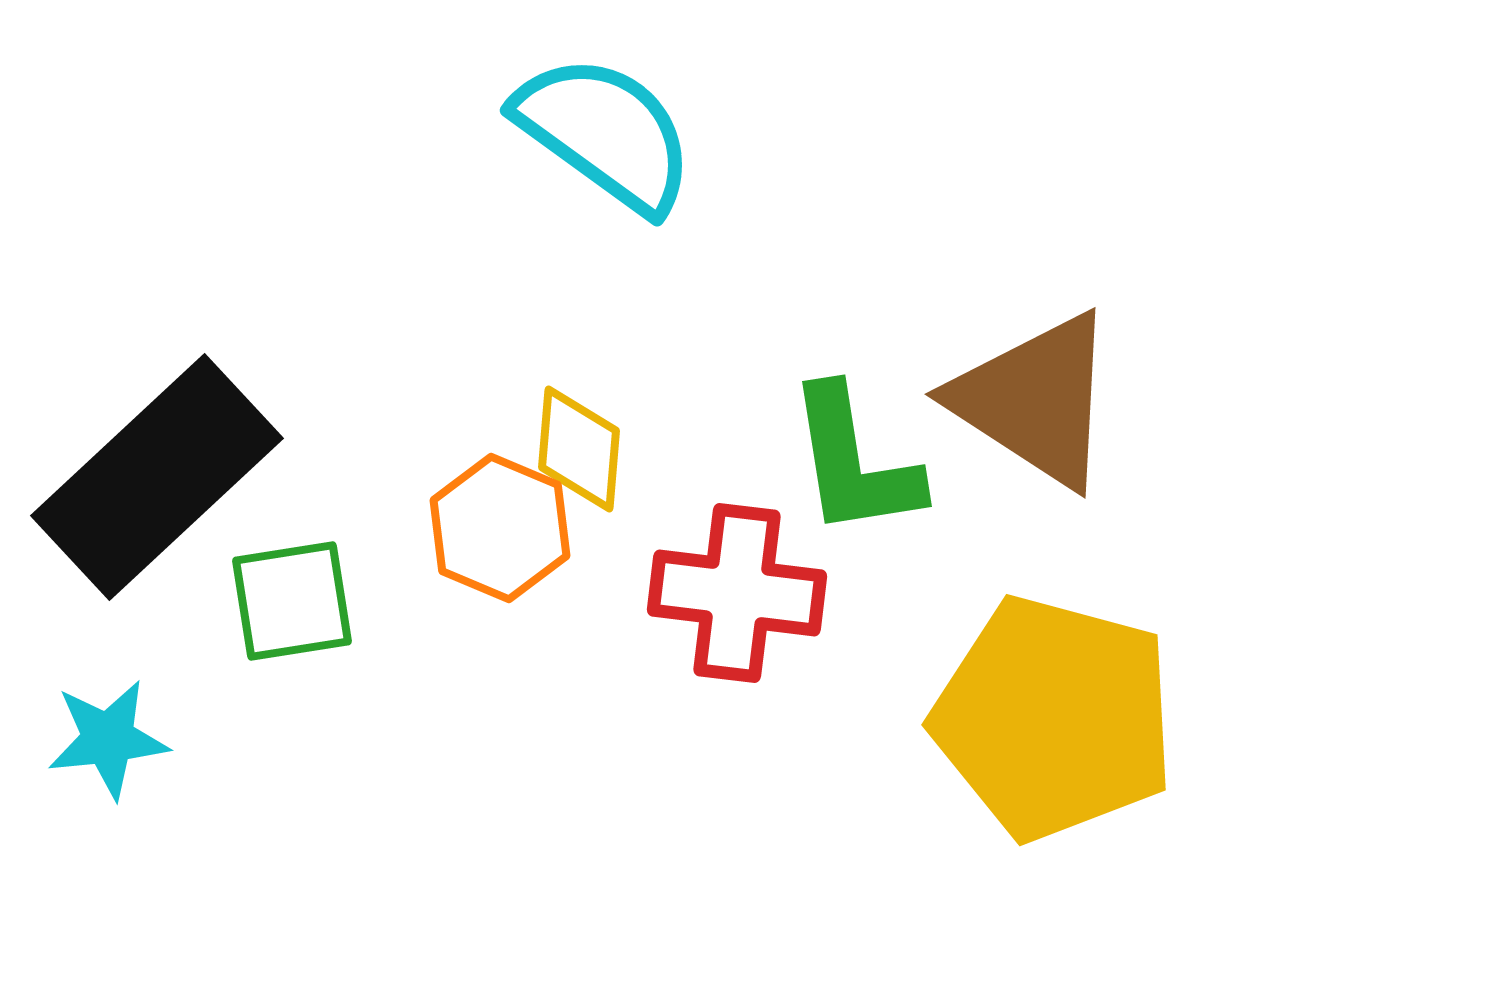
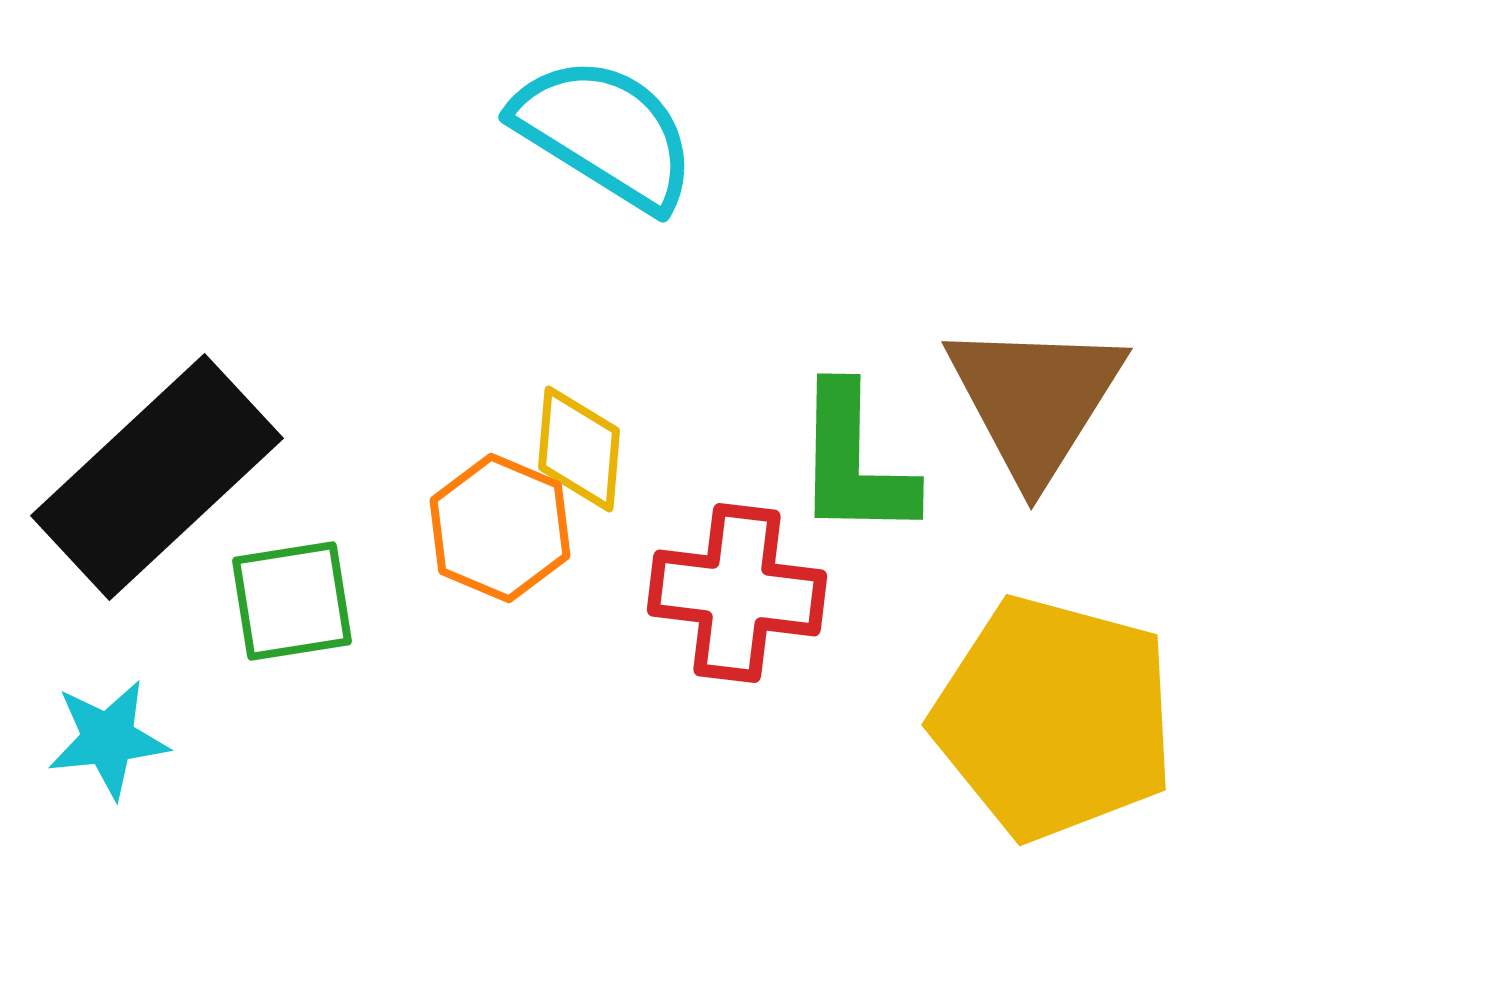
cyan semicircle: rotated 4 degrees counterclockwise
brown triangle: rotated 29 degrees clockwise
green L-shape: rotated 10 degrees clockwise
